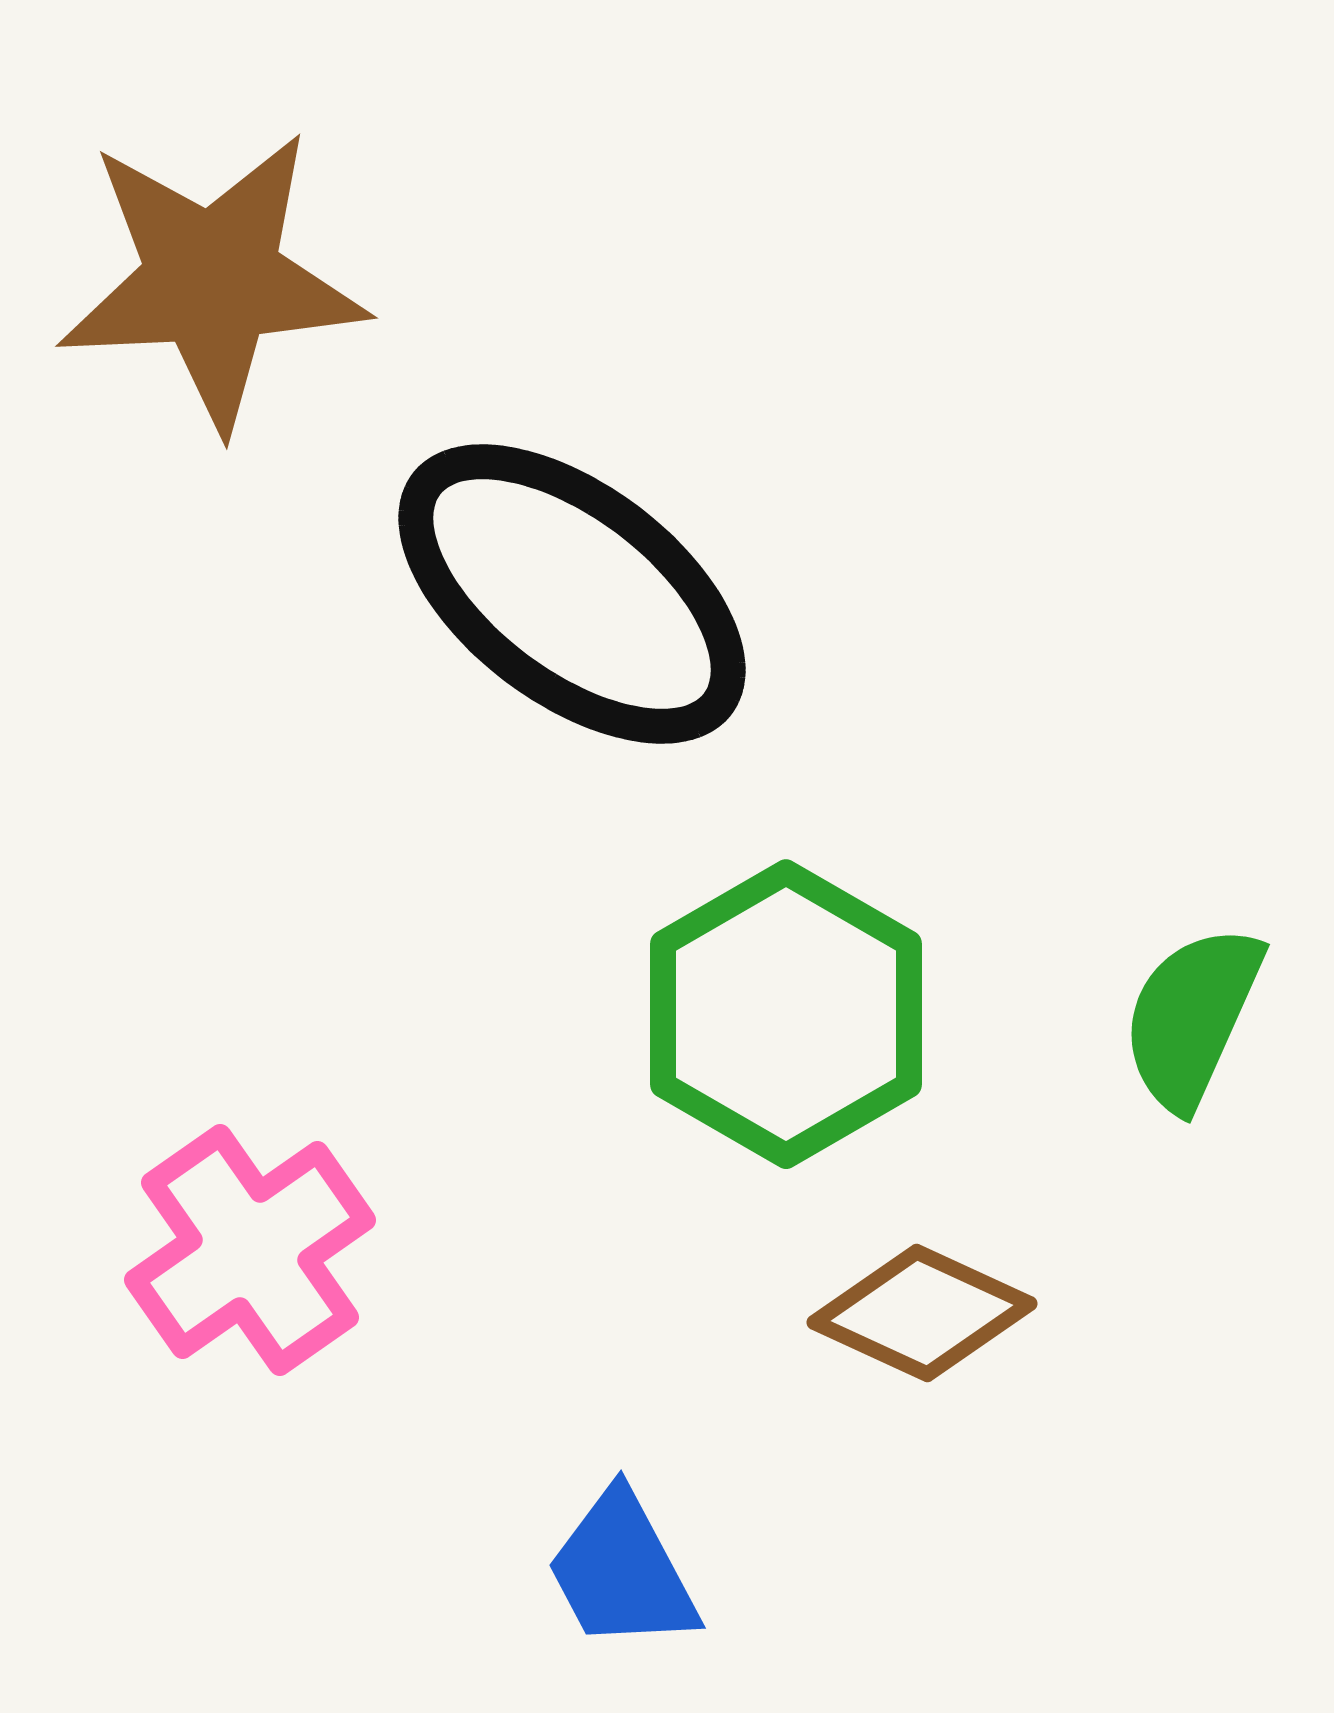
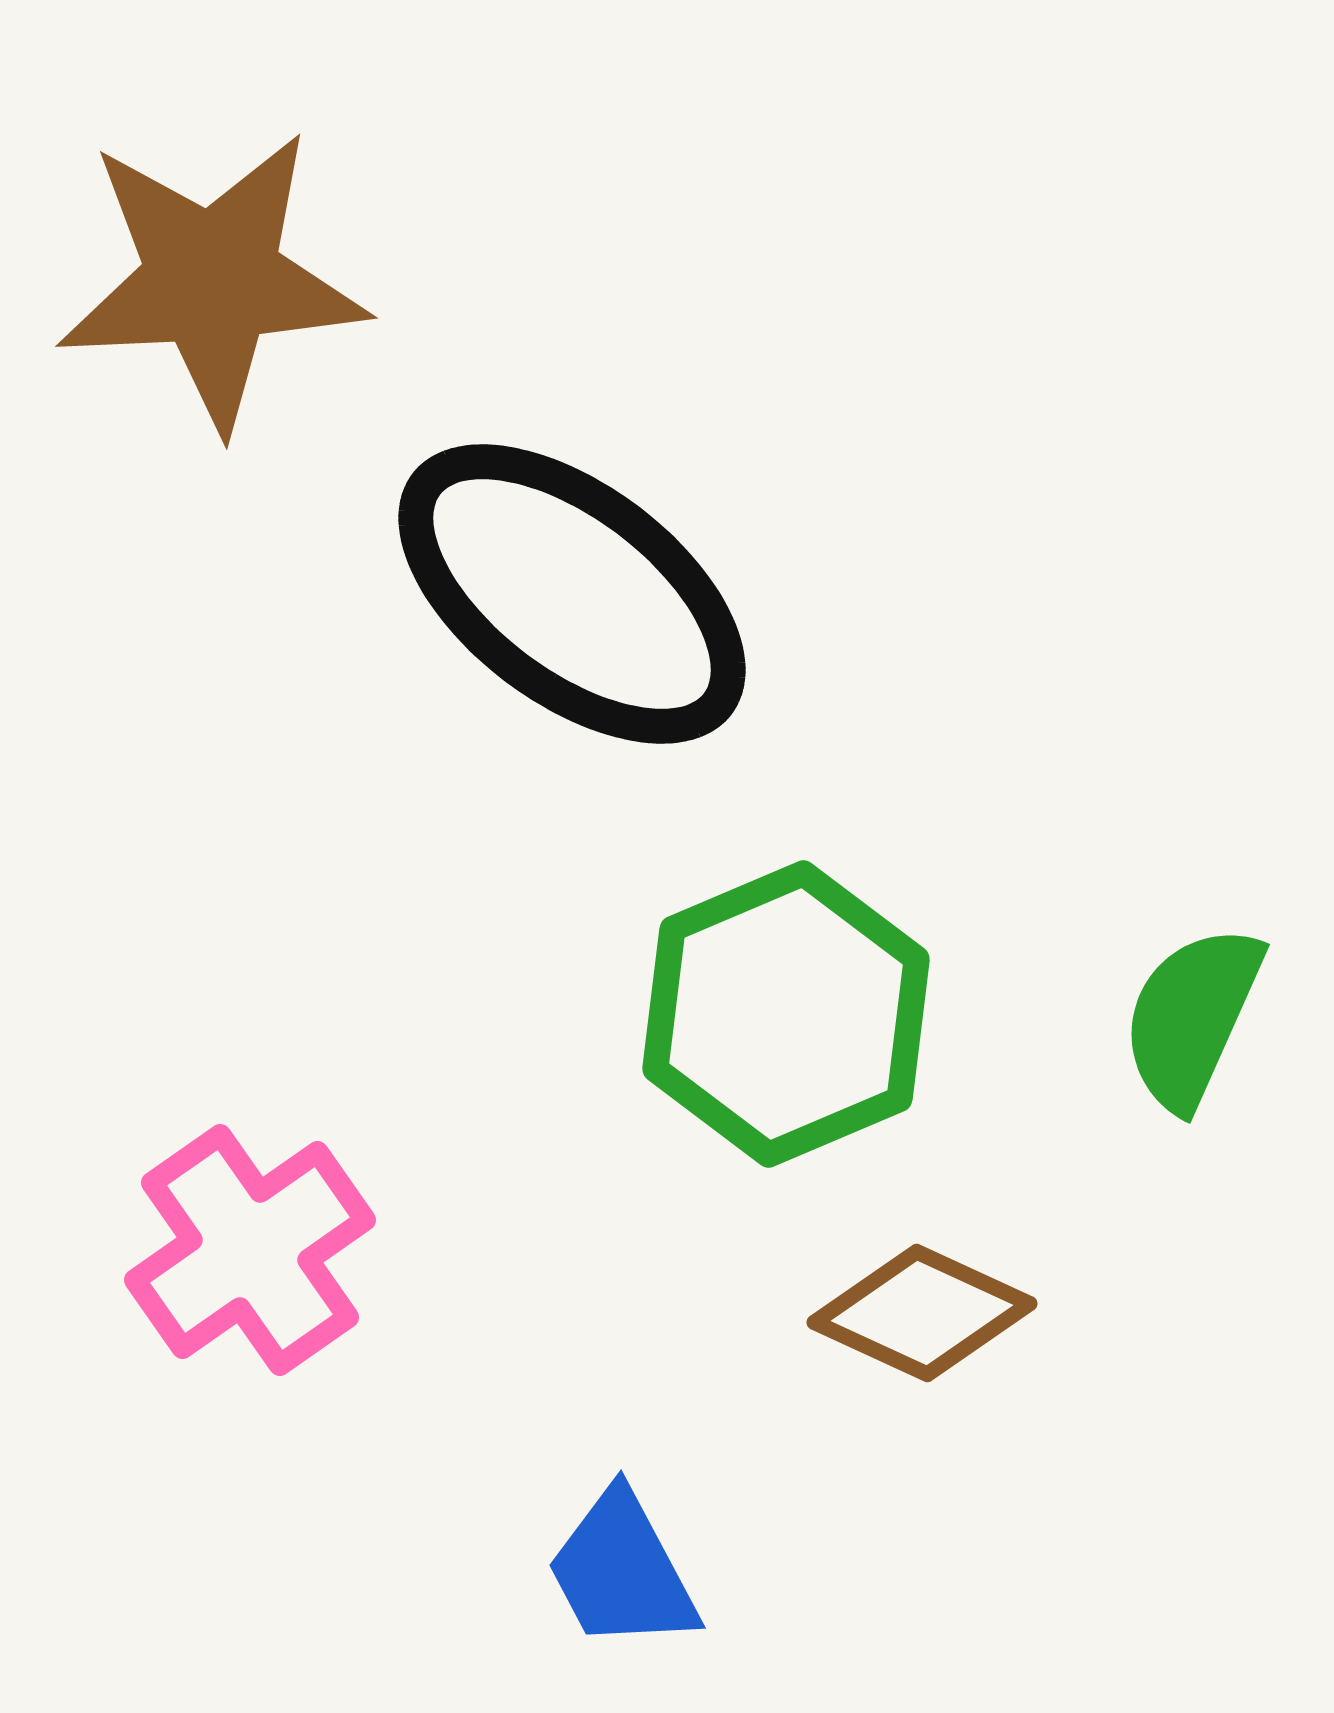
green hexagon: rotated 7 degrees clockwise
